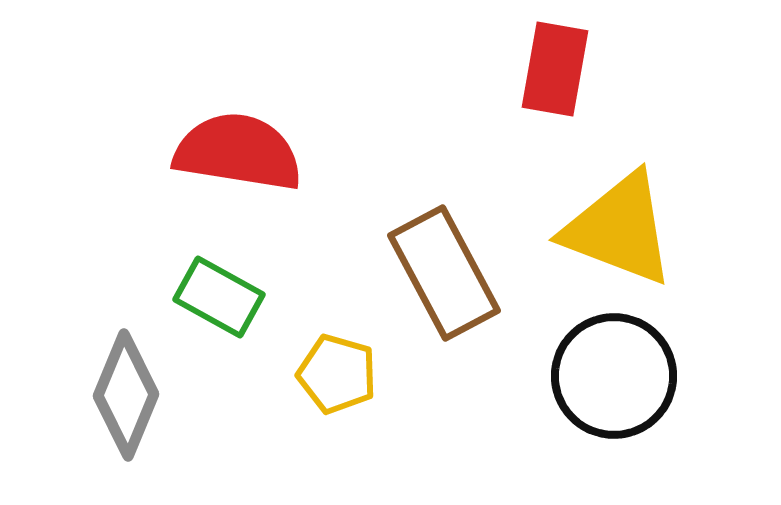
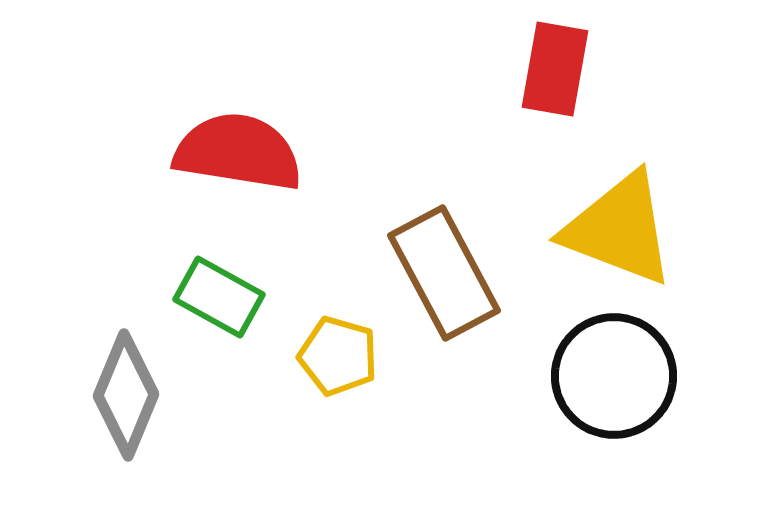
yellow pentagon: moved 1 px right, 18 px up
